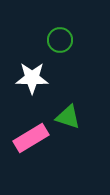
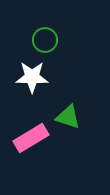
green circle: moved 15 px left
white star: moved 1 px up
